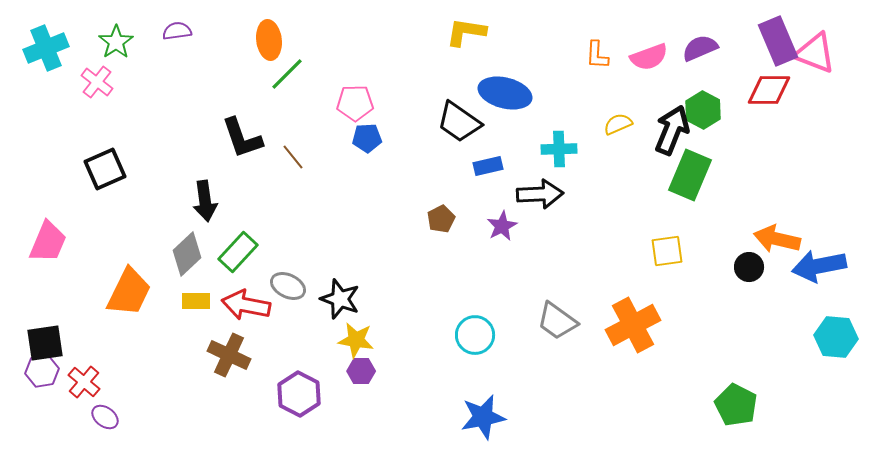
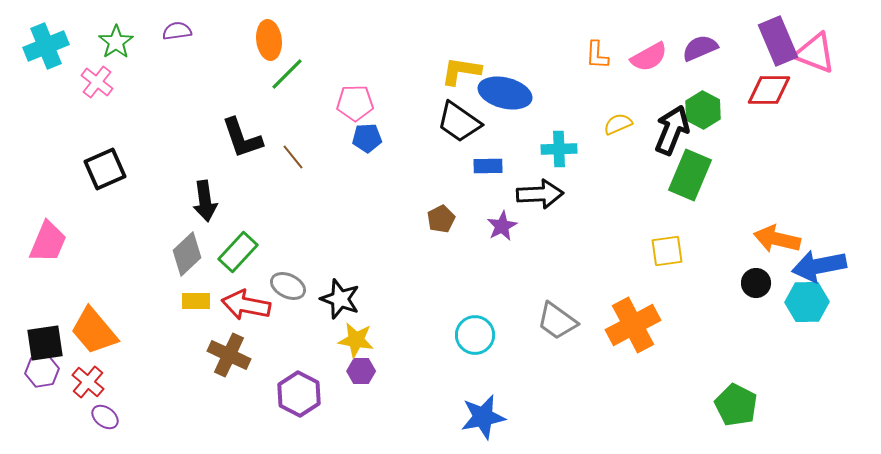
yellow L-shape at (466, 32): moved 5 px left, 39 px down
cyan cross at (46, 48): moved 2 px up
pink semicircle at (649, 57): rotated 9 degrees counterclockwise
blue rectangle at (488, 166): rotated 12 degrees clockwise
black circle at (749, 267): moved 7 px right, 16 px down
orange trapezoid at (129, 292): moved 35 px left, 39 px down; rotated 114 degrees clockwise
cyan hexagon at (836, 337): moved 29 px left, 35 px up; rotated 6 degrees counterclockwise
red cross at (84, 382): moved 4 px right
